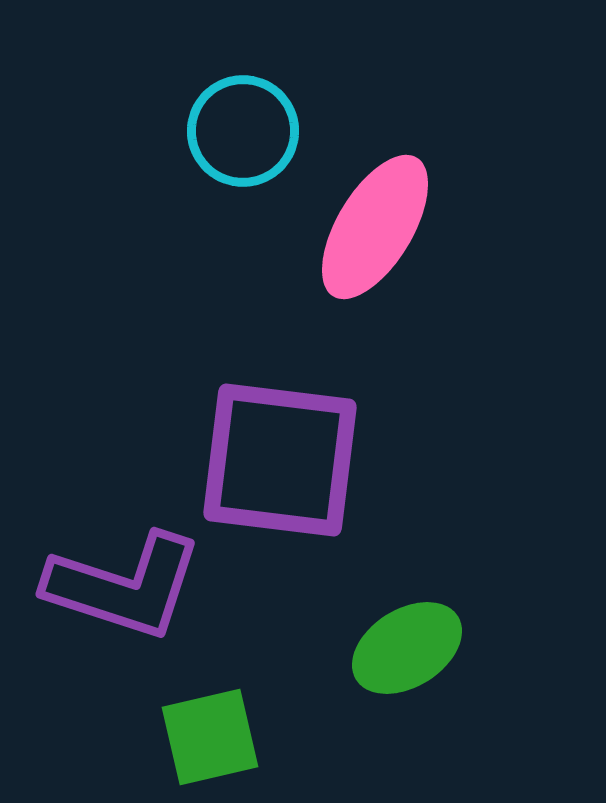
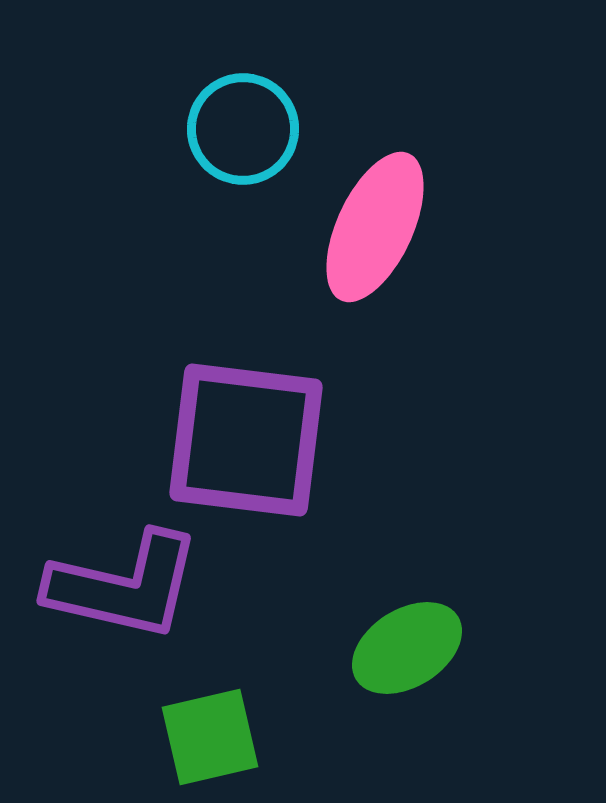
cyan circle: moved 2 px up
pink ellipse: rotated 6 degrees counterclockwise
purple square: moved 34 px left, 20 px up
purple L-shape: rotated 5 degrees counterclockwise
